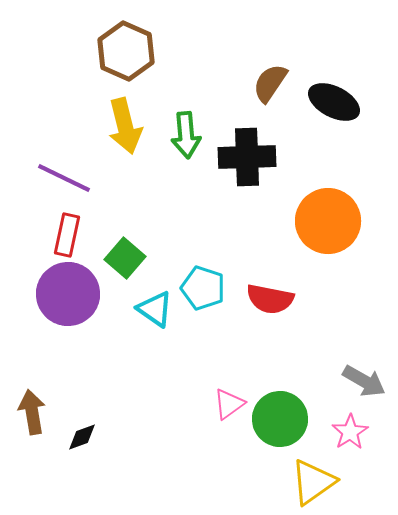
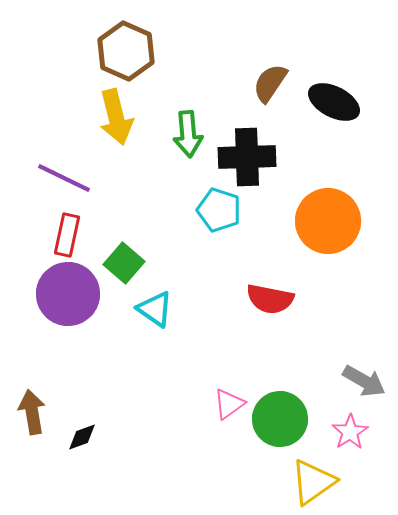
yellow arrow: moved 9 px left, 9 px up
green arrow: moved 2 px right, 1 px up
green square: moved 1 px left, 5 px down
cyan pentagon: moved 16 px right, 78 px up
